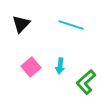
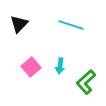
black triangle: moved 2 px left
